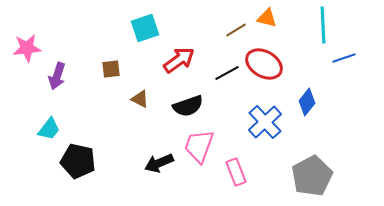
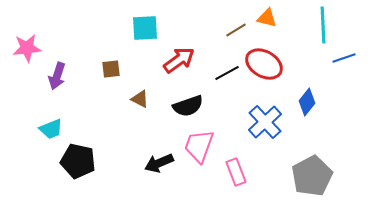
cyan square: rotated 16 degrees clockwise
cyan trapezoid: moved 2 px right; rotated 30 degrees clockwise
